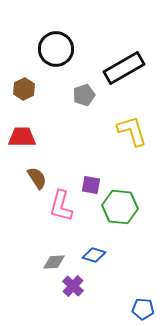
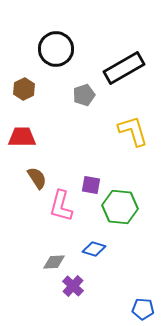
yellow L-shape: moved 1 px right
blue diamond: moved 6 px up
